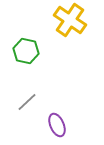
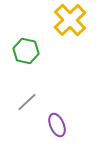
yellow cross: rotated 12 degrees clockwise
